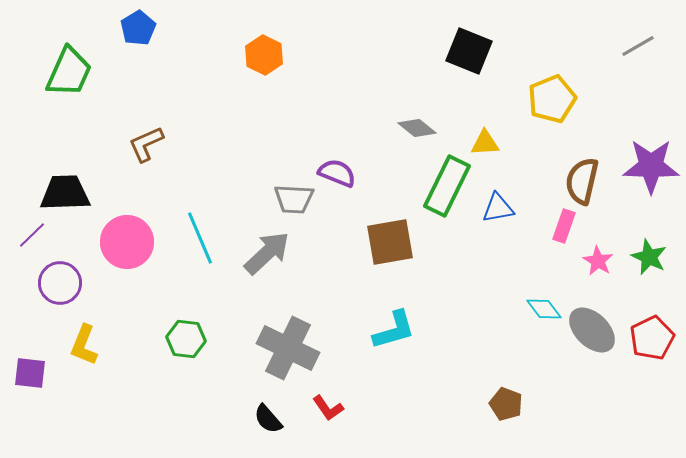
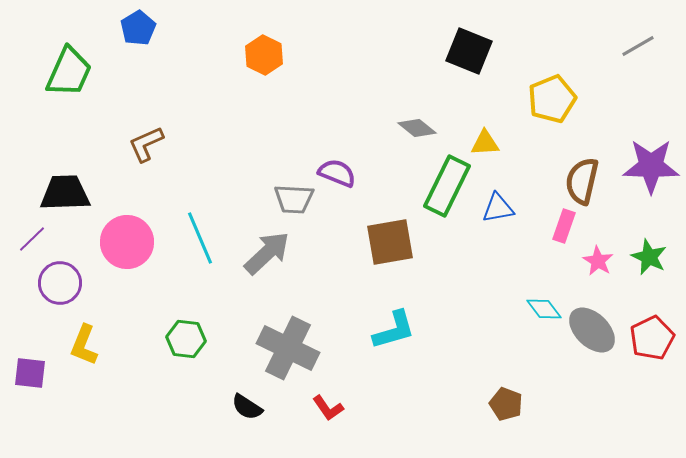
purple line: moved 4 px down
black semicircle: moved 21 px left, 12 px up; rotated 16 degrees counterclockwise
